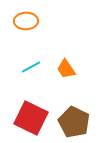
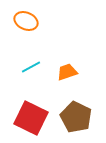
orange ellipse: rotated 25 degrees clockwise
orange trapezoid: moved 1 px right, 3 px down; rotated 105 degrees clockwise
brown pentagon: moved 2 px right, 5 px up
